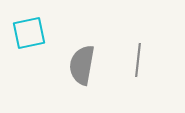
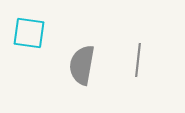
cyan square: rotated 20 degrees clockwise
